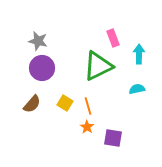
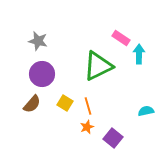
pink rectangle: moved 8 px right; rotated 36 degrees counterclockwise
purple circle: moved 6 px down
cyan semicircle: moved 9 px right, 22 px down
orange star: rotated 16 degrees clockwise
purple square: rotated 30 degrees clockwise
